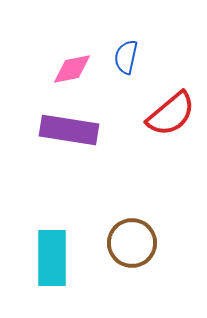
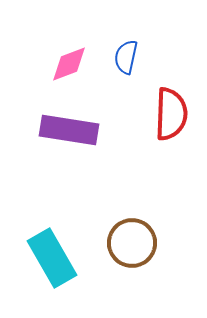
pink diamond: moved 3 px left, 5 px up; rotated 9 degrees counterclockwise
red semicircle: rotated 48 degrees counterclockwise
cyan rectangle: rotated 30 degrees counterclockwise
